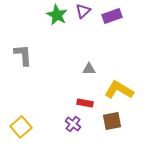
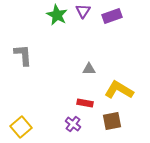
purple triangle: rotated 14 degrees counterclockwise
